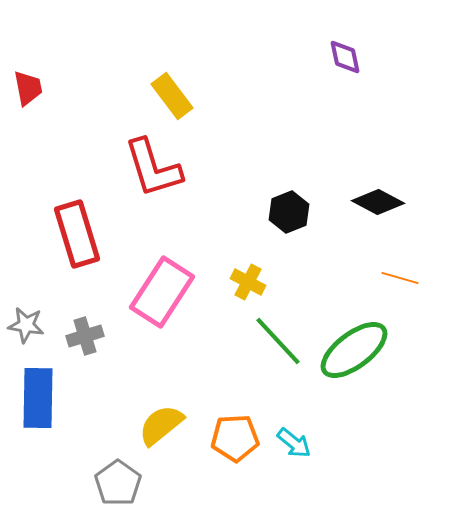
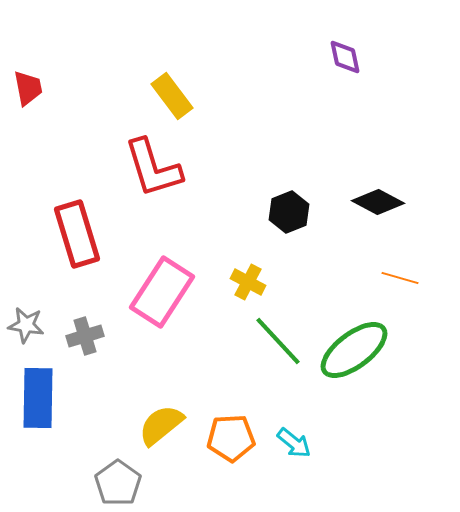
orange pentagon: moved 4 px left
